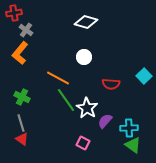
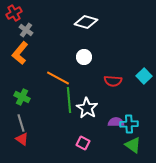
red cross: rotated 21 degrees counterclockwise
red semicircle: moved 2 px right, 3 px up
green line: moved 3 px right; rotated 30 degrees clockwise
purple semicircle: moved 11 px right, 1 px down; rotated 49 degrees clockwise
cyan cross: moved 4 px up
